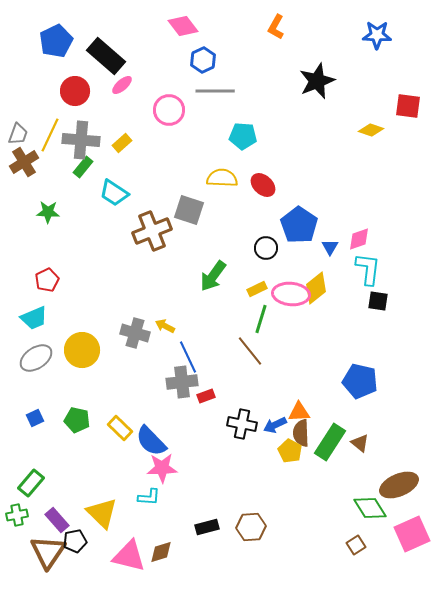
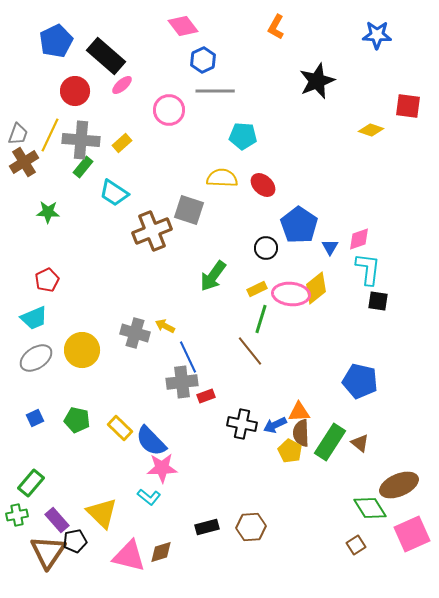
cyan L-shape at (149, 497): rotated 35 degrees clockwise
